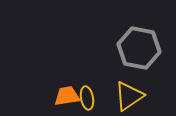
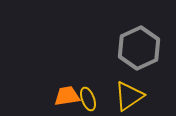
gray hexagon: rotated 24 degrees clockwise
yellow ellipse: moved 1 px right, 1 px down; rotated 10 degrees counterclockwise
